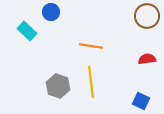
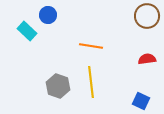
blue circle: moved 3 px left, 3 px down
